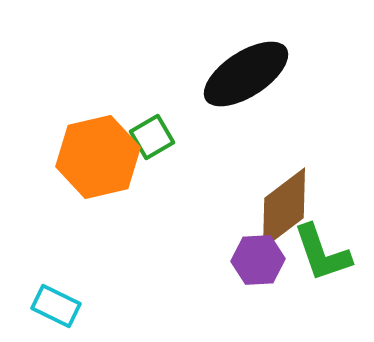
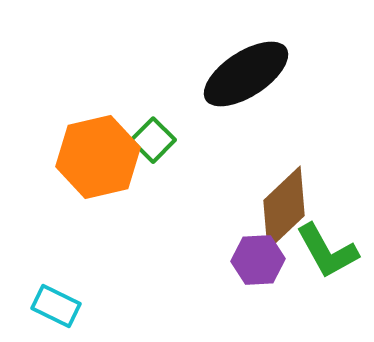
green square: moved 1 px right, 3 px down; rotated 15 degrees counterclockwise
brown diamond: rotated 6 degrees counterclockwise
green L-shape: moved 5 px right, 2 px up; rotated 10 degrees counterclockwise
